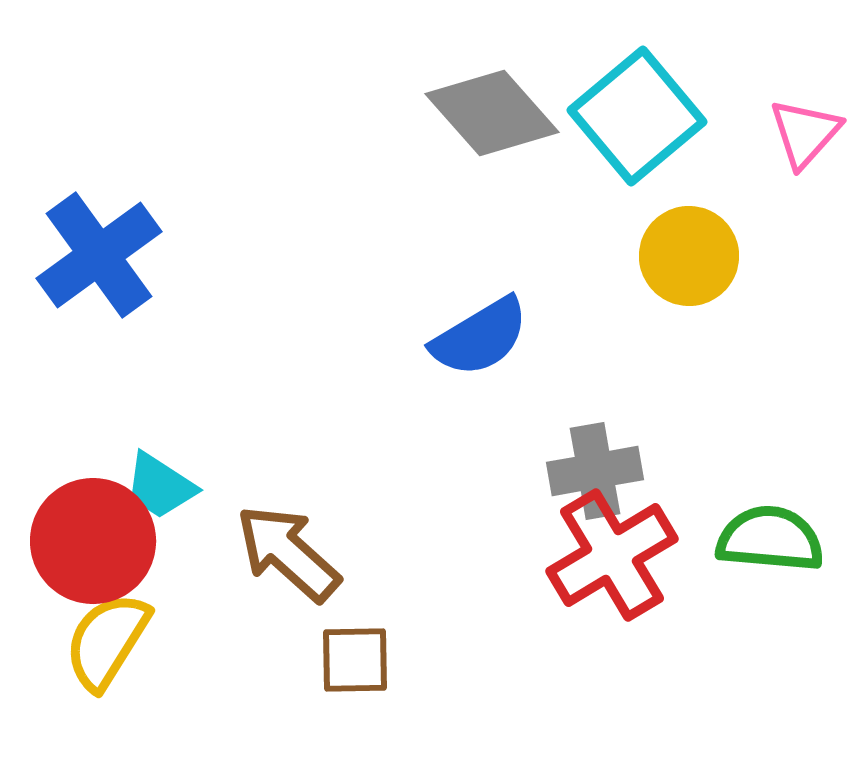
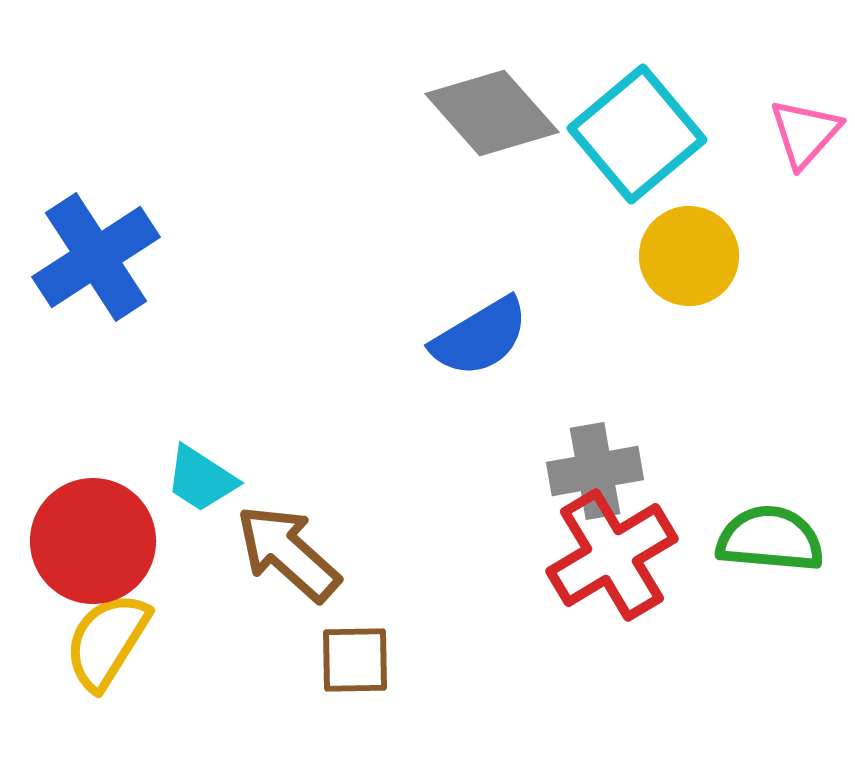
cyan square: moved 18 px down
blue cross: moved 3 px left, 2 px down; rotated 3 degrees clockwise
cyan trapezoid: moved 41 px right, 7 px up
